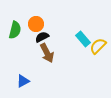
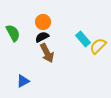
orange circle: moved 7 px right, 2 px up
green semicircle: moved 2 px left, 3 px down; rotated 42 degrees counterclockwise
